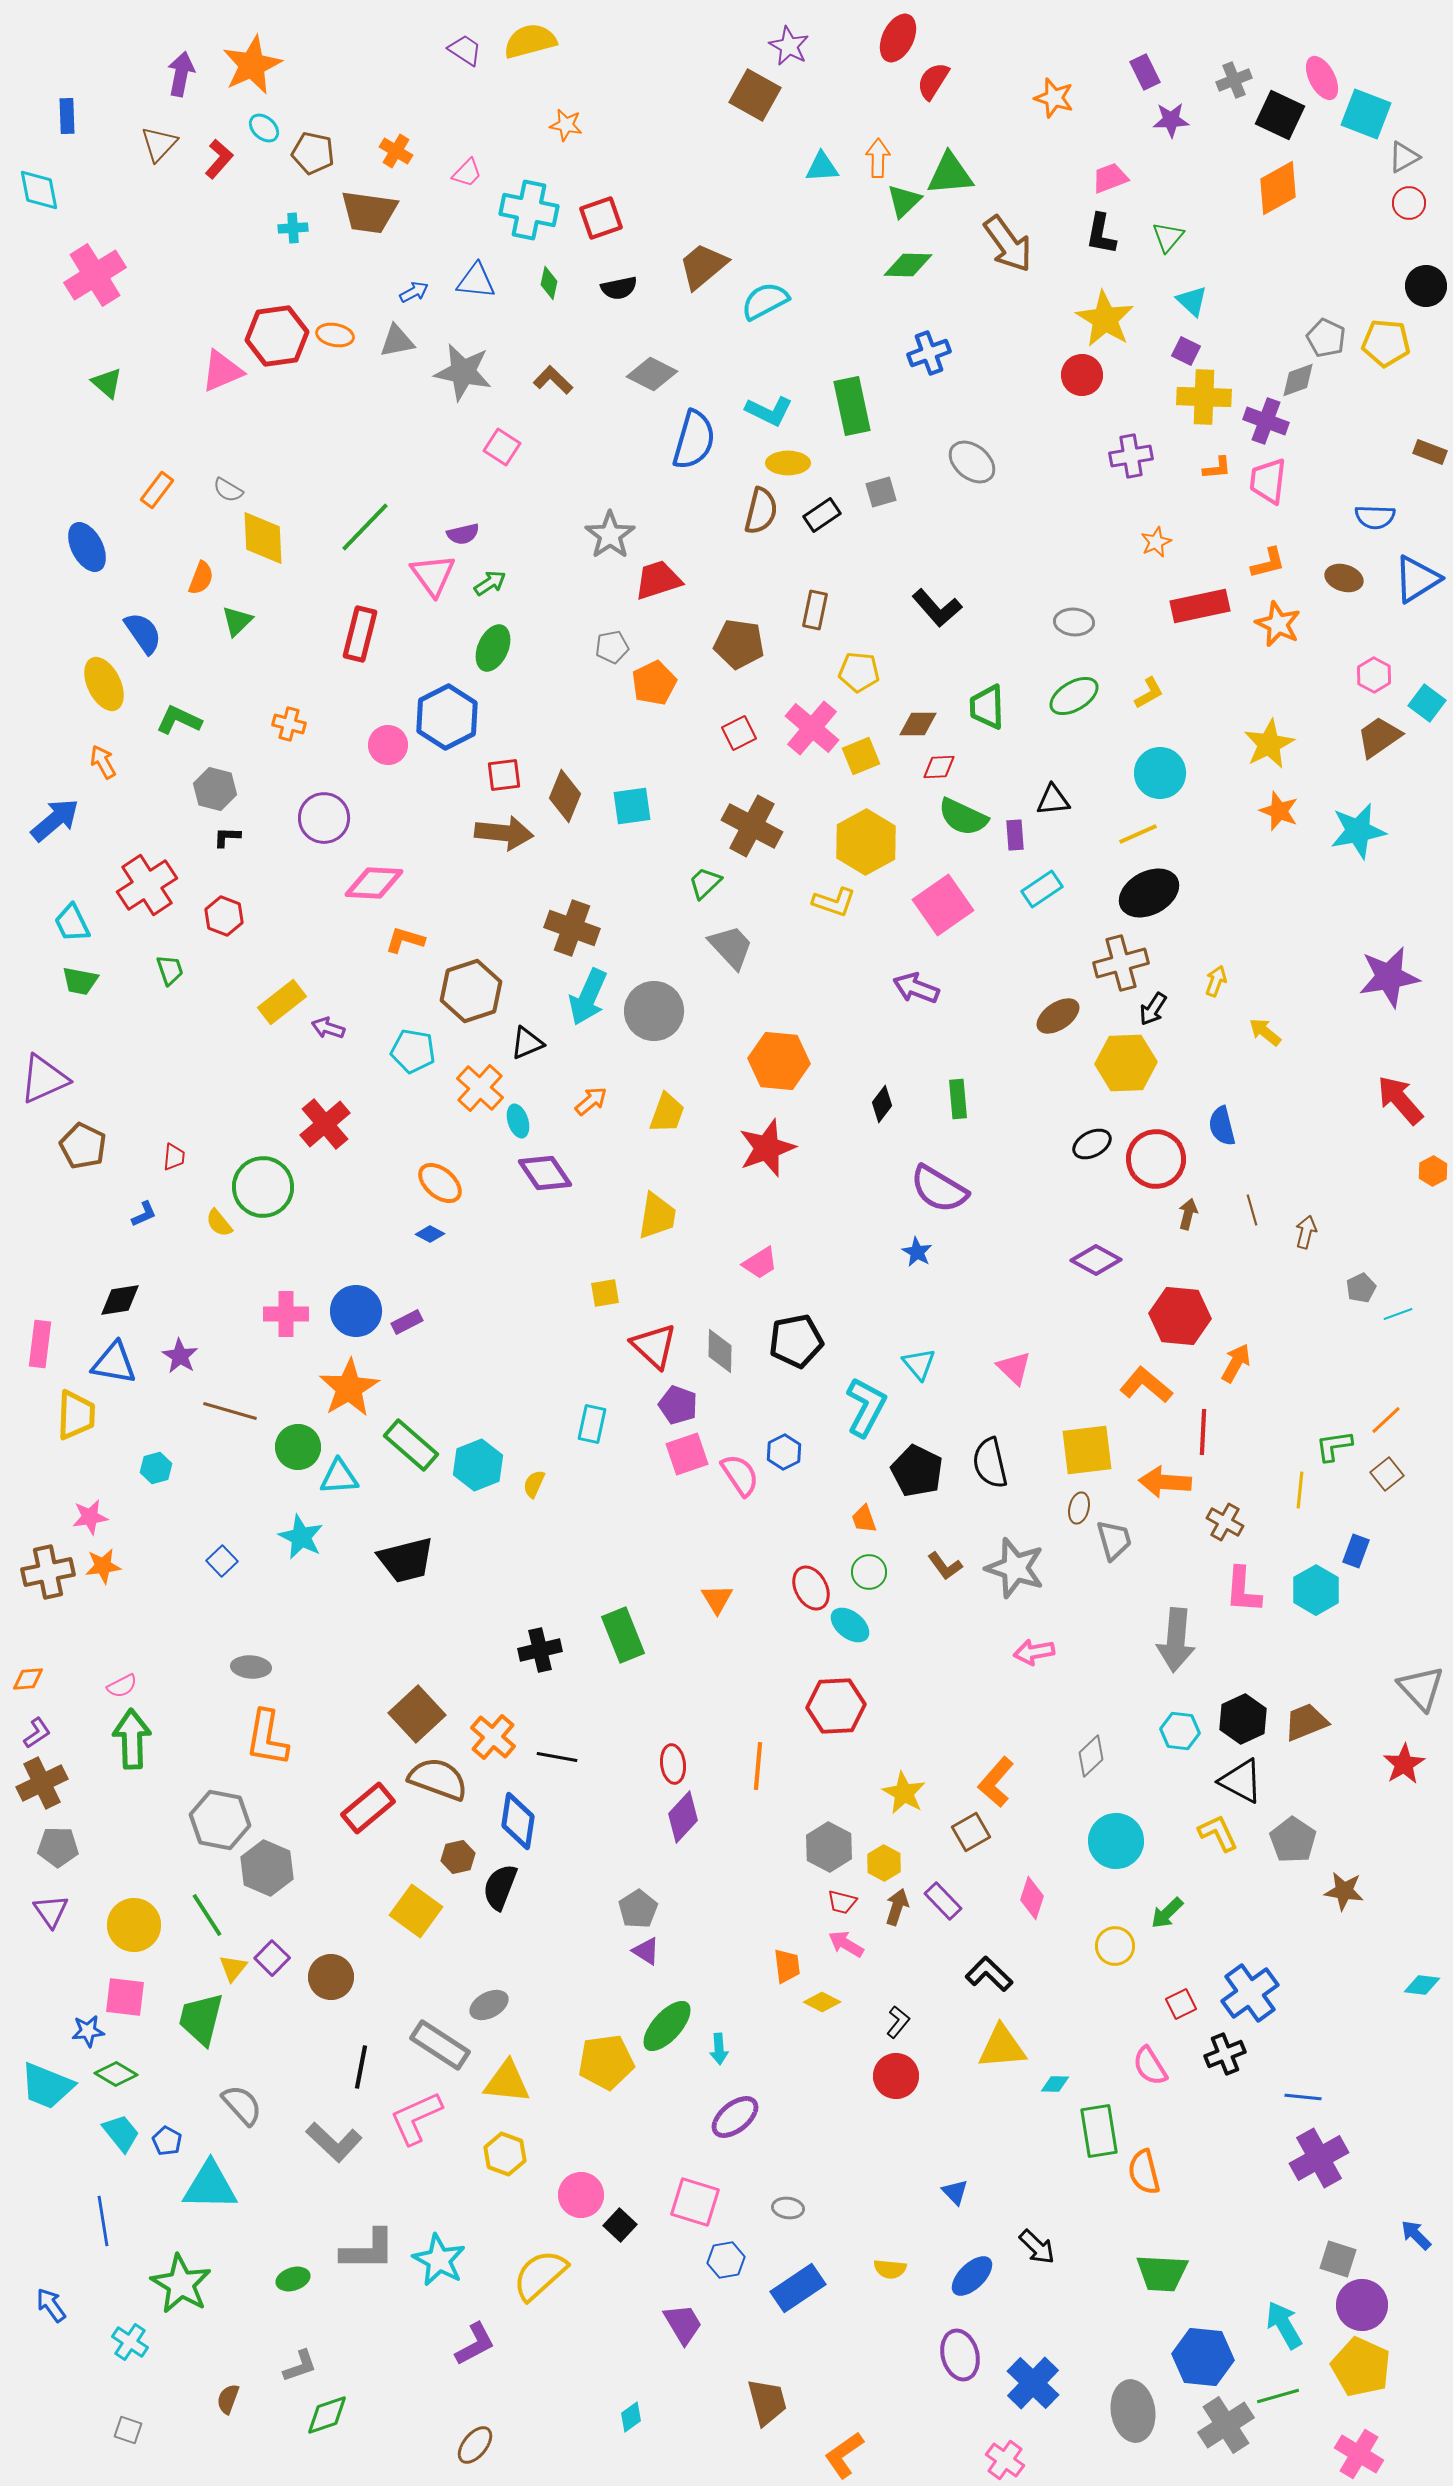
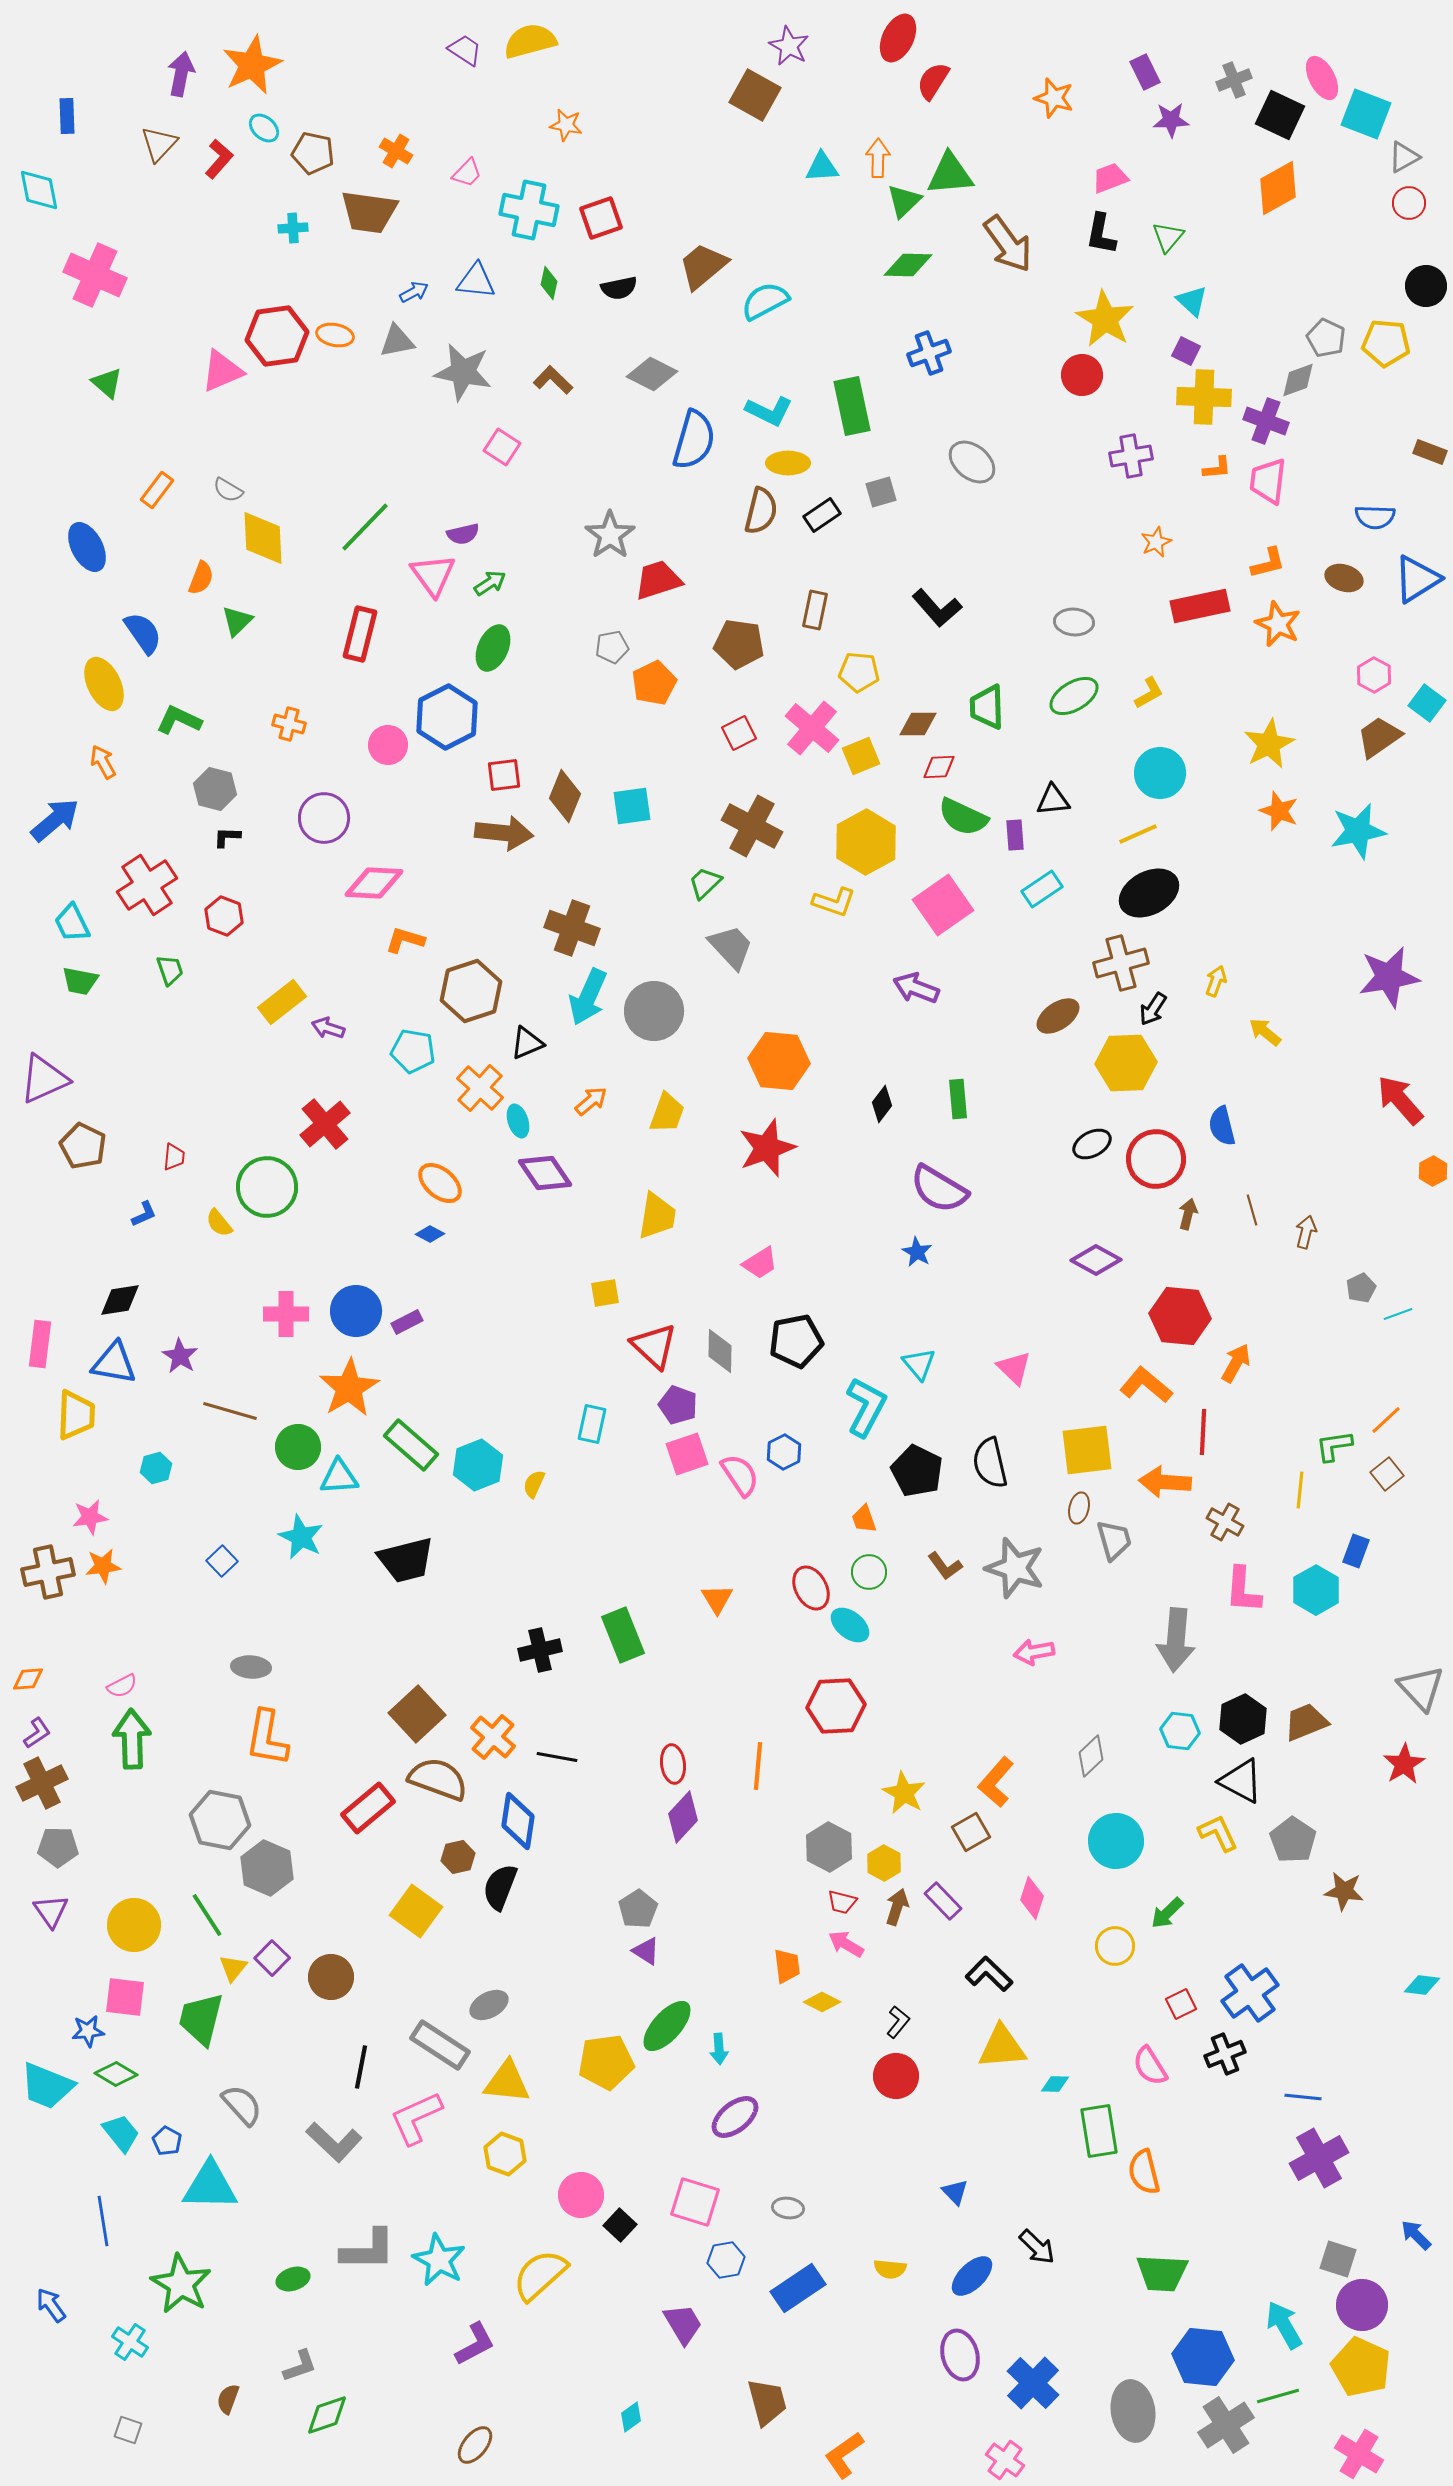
pink cross at (95, 275): rotated 34 degrees counterclockwise
green circle at (263, 1187): moved 4 px right
